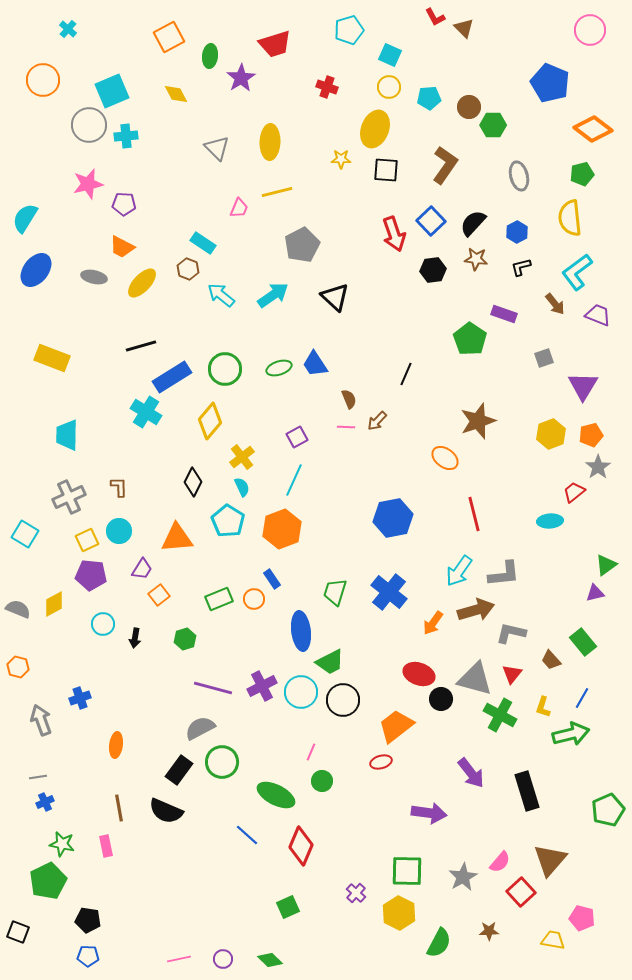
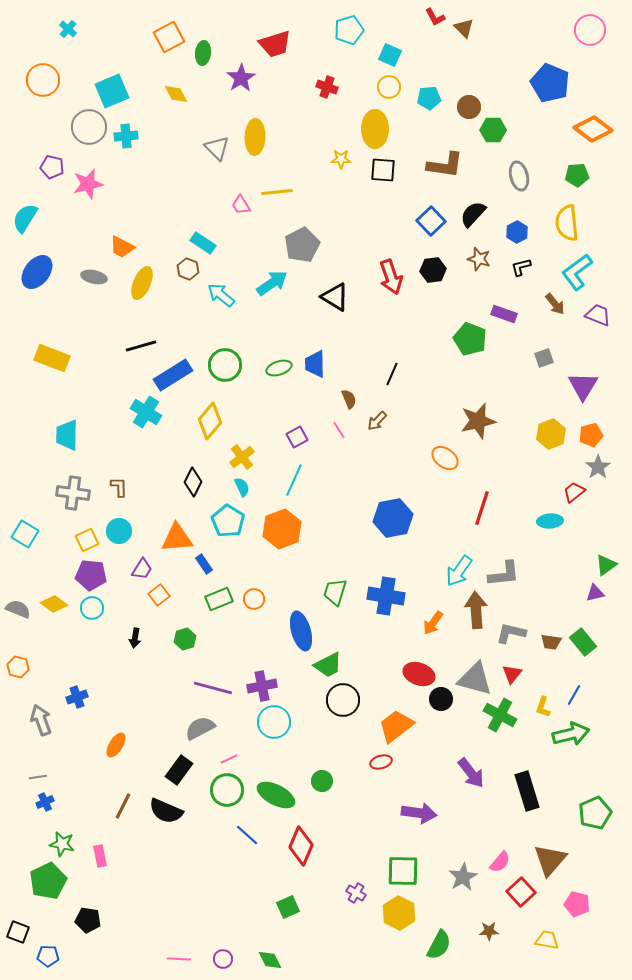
green ellipse at (210, 56): moved 7 px left, 3 px up
gray circle at (89, 125): moved 2 px down
green hexagon at (493, 125): moved 5 px down
yellow ellipse at (375, 129): rotated 21 degrees counterclockwise
yellow ellipse at (270, 142): moved 15 px left, 5 px up
brown L-shape at (445, 165): rotated 63 degrees clockwise
black square at (386, 170): moved 3 px left
green pentagon at (582, 174): moved 5 px left, 1 px down; rotated 10 degrees clockwise
yellow line at (277, 192): rotated 8 degrees clockwise
purple pentagon at (124, 204): moved 72 px left, 37 px up; rotated 10 degrees clockwise
pink trapezoid at (239, 208): moved 2 px right, 3 px up; rotated 125 degrees clockwise
yellow semicircle at (570, 218): moved 3 px left, 5 px down
black semicircle at (473, 223): moved 9 px up
red arrow at (394, 234): moved 3 px left, 43 px down
brown star at (476, 259): moved 3 px right; rotated 10 degrees clockwise
blue ellipse at (36, 270): moved 1 px right, 2 px down
yellow ellipse at (142, 283): rotated 20 degrees counterclockwise
cyan arrow at (273, 295): moved 1 px left, 12 px up
black triangle at (335, 297): rotated 12 degrees counterclockwise
green pentagon at (470, 339): rotated 12 degrees counterclockwise
blue trapezoid at (315, 364): rotated 32 degrees clockwise
green circle at (225, 369): moved 4 px up
black line at (406, 374): moved 14 px left
blue rectangle at (172, 377): moved 1 px right, 2 px up
brown star at (478, 421): rotated 6 degrees clockwise
pink line at (346, 427): moved 7 px left, 3 px down; rotated 54 degrees clockwise
gray cross at (69, 497): moved 4 px right, 4 px up; rotated 32 degrees clockwise
red line at (474, 514): moved 8 px right, 6 px up; rotated 32 degrees clockwise
blue rectangle at (272, 579): moved 68 px left, 15 px up
blue cross at (389, 592): moved 3 px left, 4 px down; rotated 30 degrees counterclockwise
yellow diamond at (54, 604): rotated 64 degrees clockwise
brown arrow at (476, 610): rotated 78 degrees counterclockwise
cyan circle at (103, 624): moved 11 px left, 16 px up
blue ellipse at (301, 631): rotated 9 degrees counterclockwise
brown trapezoid at (551, 660): moved 18 px up; rotated 40 degrees counterclockwise
green trapezoid at (330, 662): moved 2 px left, 3 px down
purple cross at (262, 686): rotated 16 degrees clockwise
cyan circle at (301, 692): moved 27 px left, 30 px down
blue cross at (80, 698): moved 3 px left, 1 px up
blue line at (582, 698): moved 8 px left, 3 px up
orange ellipse at (116, 745): rotated 25 degrees clockwise
pink line at (311, 752): moved 82 px left, 7 px down; rotated 42 degrees clockwise
green circle at (222, 762): moved 5 px right, 28 px down
brown line at (119, 808): moved 4 px right, 2 px up; rotated 36 degrees clockwise
green pentagon at (608, 810): moved 13 px left, 3 px down
purple arrow at (429, 813): moved 10 px left
pink rectangle at (106, 846): moved 6 px left, 10 px down
green square at (407, 871): moved 4 px left
purple cross at (356, 893): rotated 12 degrees counterclockwise
pink pentagon at (582, 918): moved 5 px left, 14 px up
yellow trapezoid at (553, 940): moved 6 px left
green semicircle at (439, 943): moved 2 px down
blue pentagon at (88, 956): moved 40 px left
pink line at (179, 959): rotated 15 degrees clockwise
green diamond at (270, 960): rotated 20 degrees clockwise
